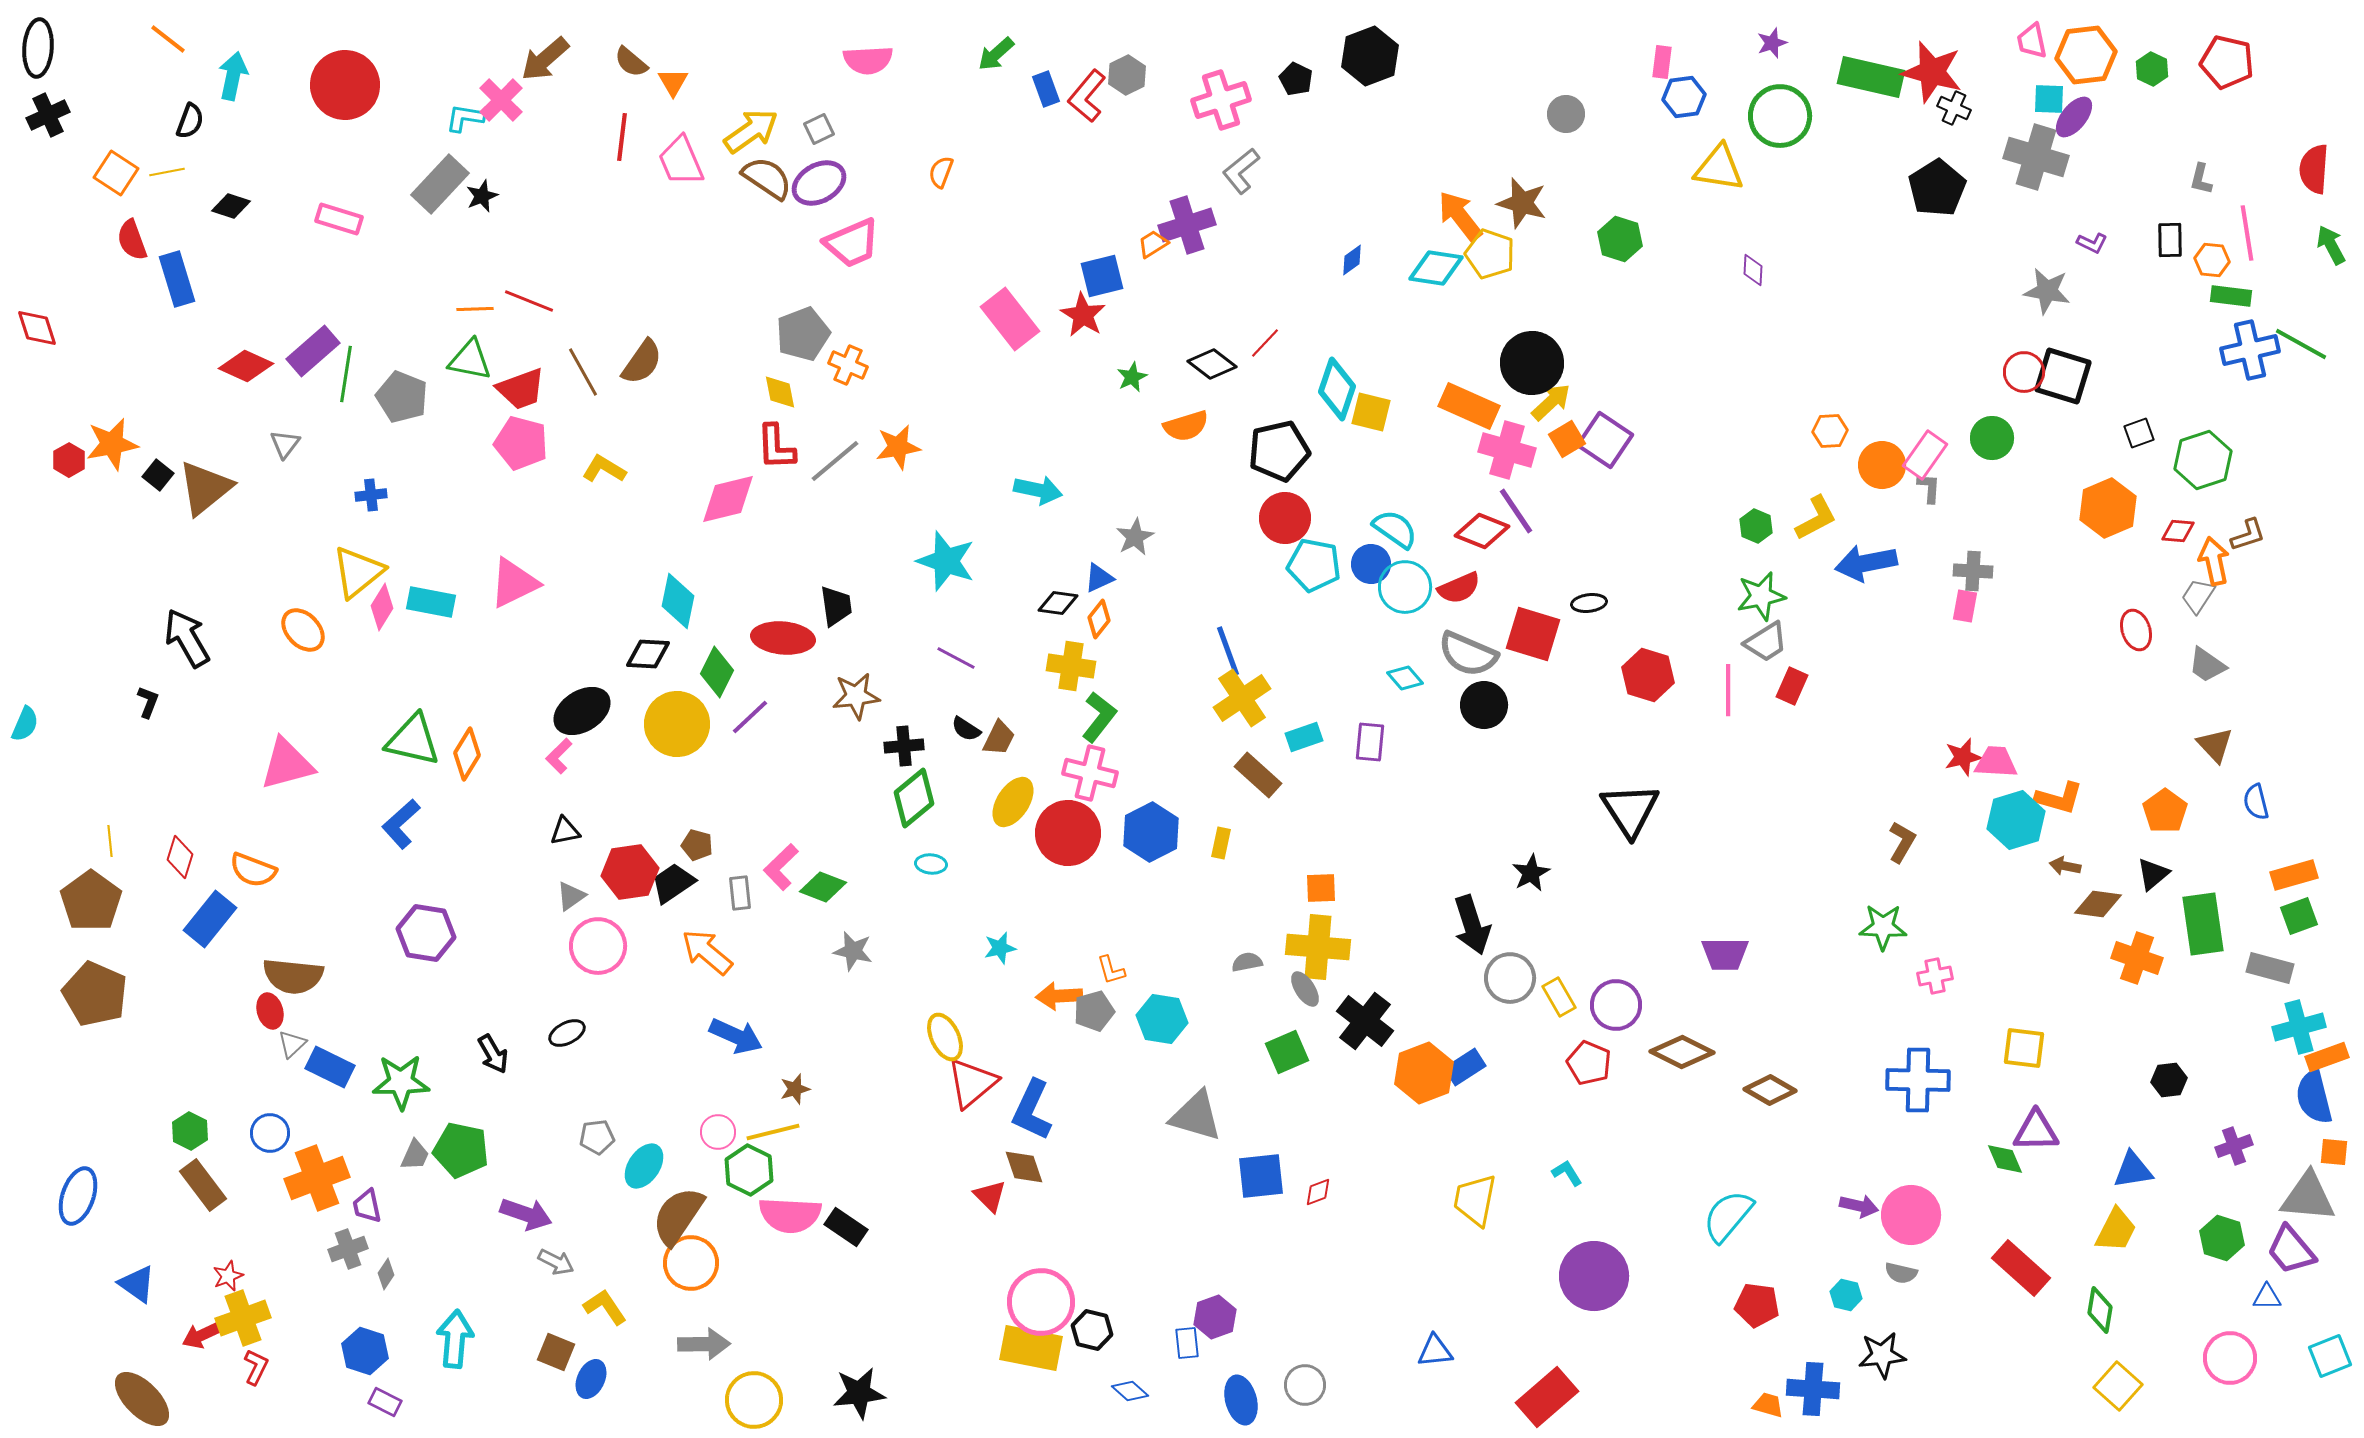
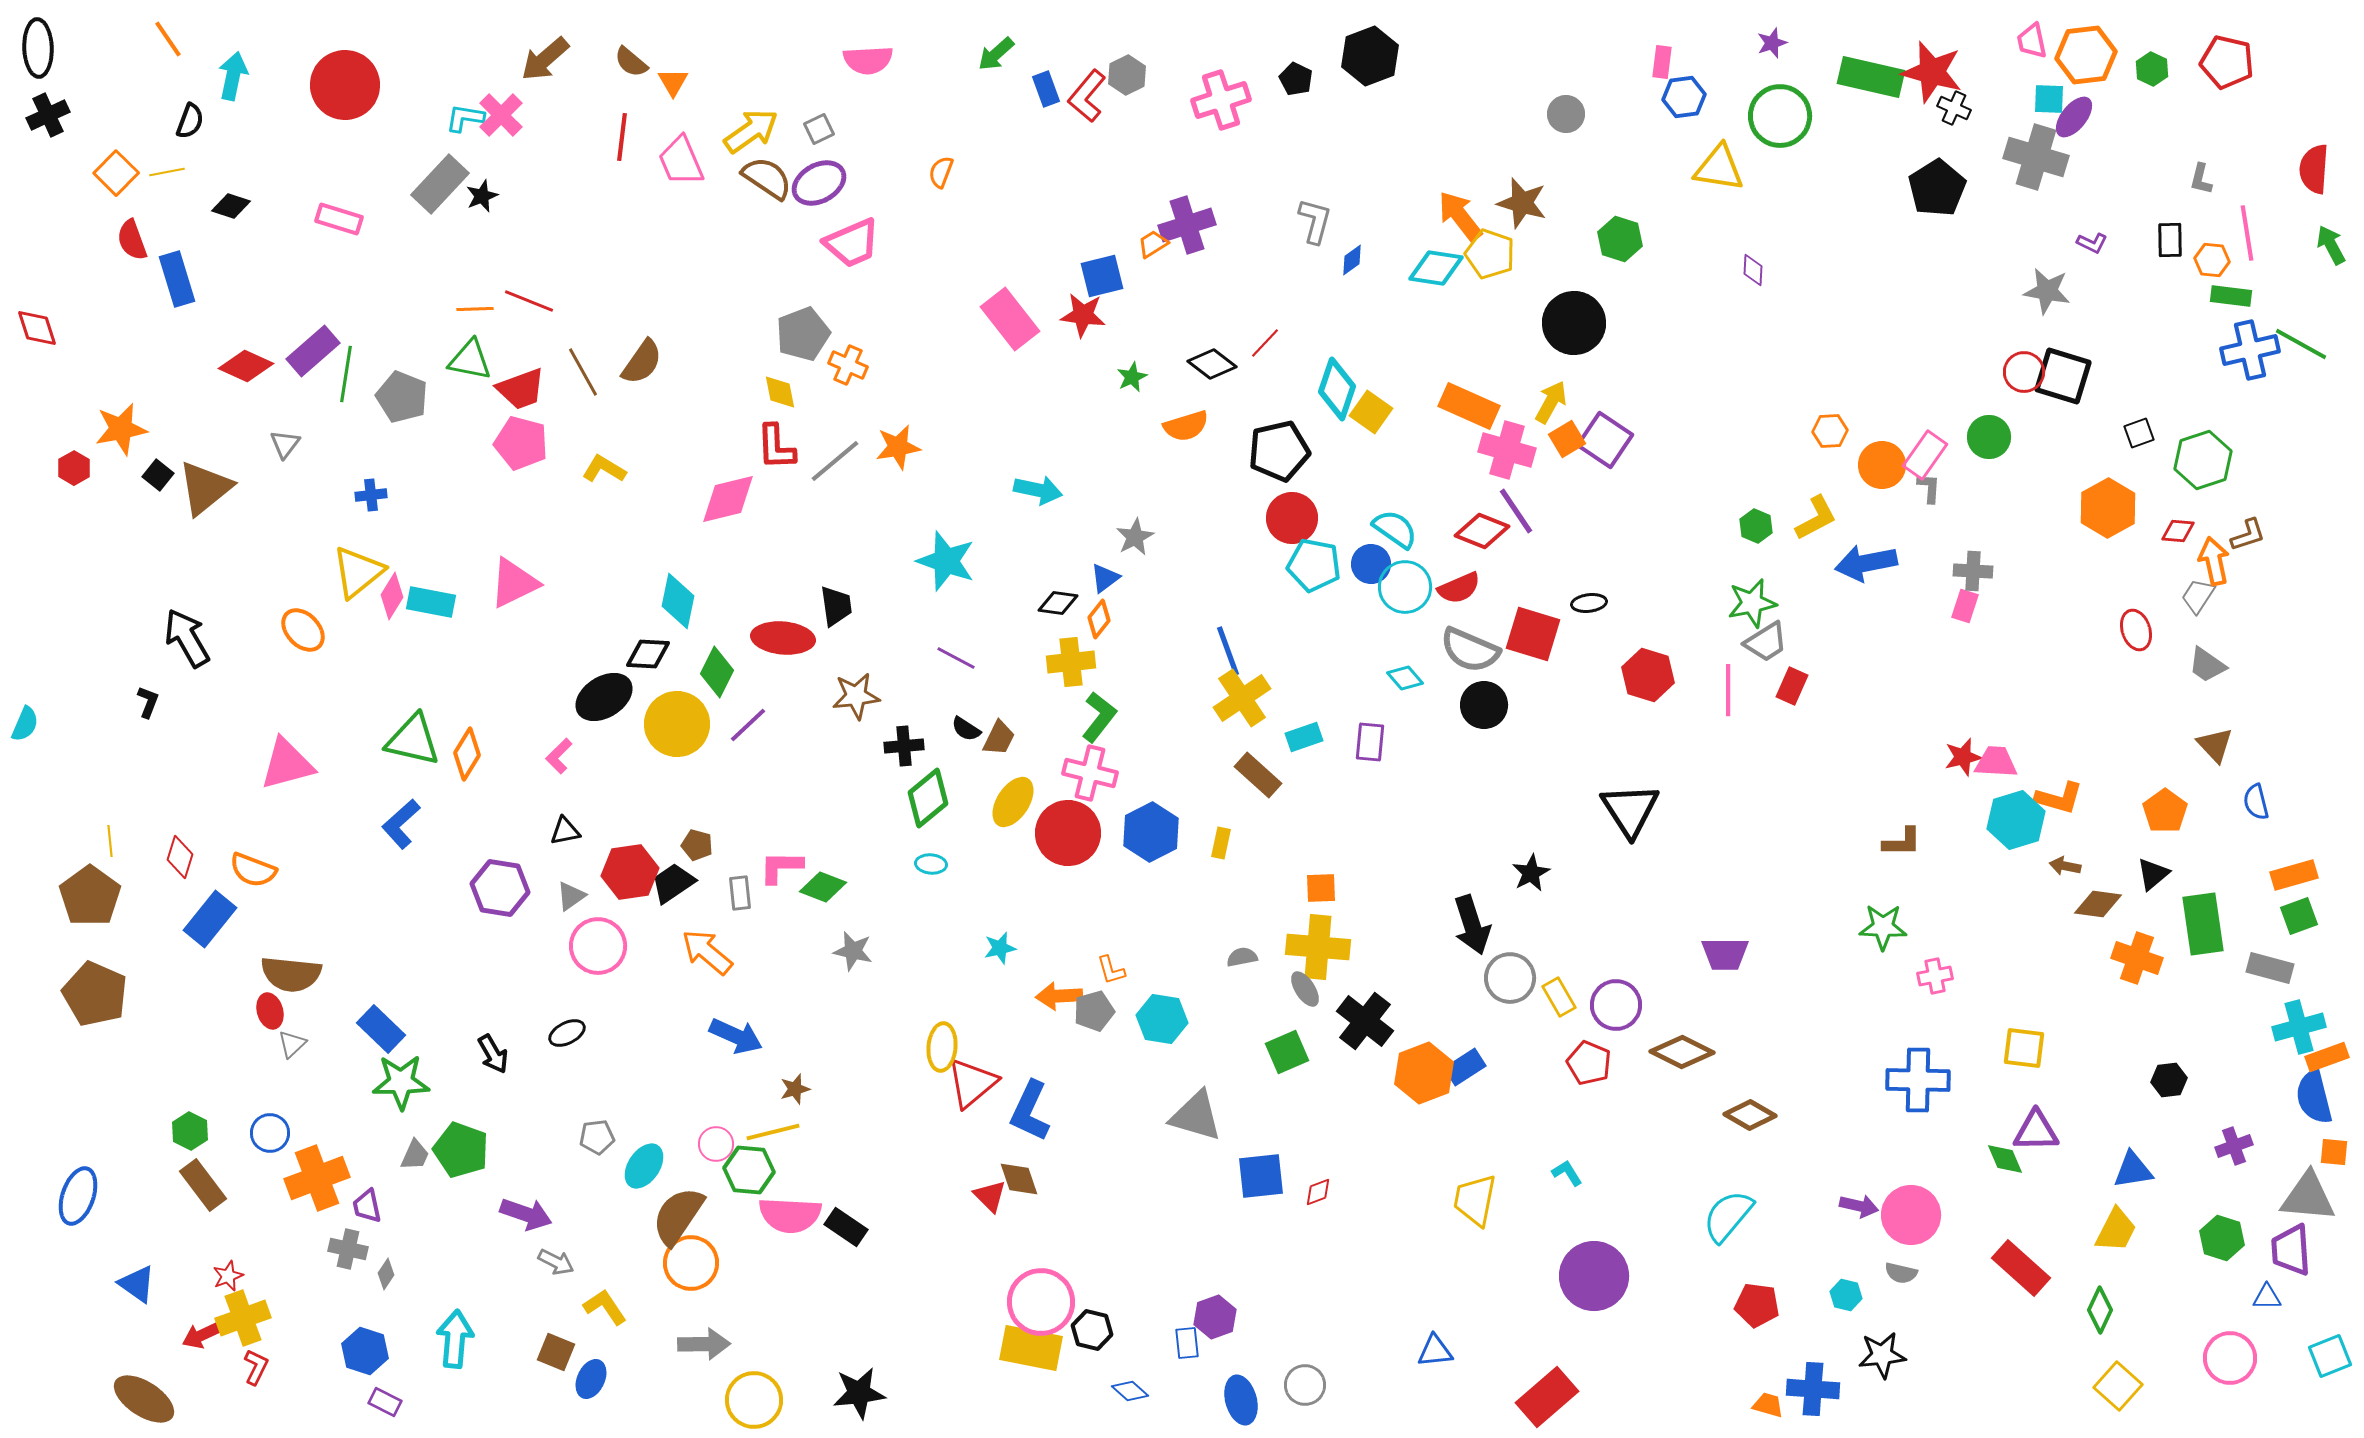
orange line at (168, 39): rotated 18 degrees clockwise
black ellipse at (38, 48): rotated 6 degrees counterclockwise
pink cross at (501, 100): moved 15 px down
gray L-shape at (1241, 171): moved 74 px right, 50 px down; rotated 144 degrees clockwise
orange square at (116, 173): rotated 12 degrees clockwise
red star at (1083, 315): rotated 24 degrees counterclockwise
black circle at (1532, 363): moved 42 px right, 40 px up
yellow arrow at (1551, 402): rotated 18 degrees counterclockwise
yellow square at (1371, 412): rotated 21 degrees clockwise
green circle at (1992, 438): moved 3 px left, 1 px up
orange star at (112, 444): moved 9 px right, 15 px up
red hexagon at (69, 460): moved 5 px right, 8 px down
orange hexagon at (2108, 508): rotated 6 degrees counterclockwise
red circle at (1285, 518): moved 7 px right
blue triangle at (1099, 578): moved 6 px right; rotated 12 degrees counterclockwise
green star at (1761, 596): moved 9 px left, 7 px down
pink rectangle at (1965, 606): rotated 8 degrees clockwise
pink diamond at (382, 607): moved 10 px right, 11 px up
gray semicircle at (1468, 654): moved 2 px right, 4 px up
yellow cross at (1071, 666): moved 4 px up; rotated 15 degrees counterclockwise
black ellipse at (582, 711): moved 22 px right, 14 px up
purple line at (750, 717): moved 2 px left, 8 px down
green diamond at (914, 798): moved 14 px right
brown L-shape at (1902, 842): rotated 60 degrees clockwise
pink L-shape at (781, 867): rotated 45 degrees clockwise
brown pentagon at (91, 901): moved 1 px left, 5 px up
purple hexagon at (426, 933): moved 74 px right, 45 px up
gray semicircle at (1247, 962): moved 5 px left, 5 px up
brown semicircle at (293, 976): moved 2 px left, 2 px up
yellow ellipse at (945, 1037): moved 3 px left, 10 px down; rotated 30 degrees clockwise
blue rectangle at (330, 1067): moved 51 px right, 38 px up; rotated 18 degrees clockwise
brown diamond at (1770, 1090): moved 20 px left, 25 px down
blue L-shape at (1032, 1110): moved 2 px left, 1 px down
pink circle at (718, 1132): moved 2 px left, 12 px down
green pentagon at (461, 1150): rotated 8 degrees clockwise
brown diamond at (1024, 1167): moved 5 px left, 12 px down
green hexagon at (749, 1170): rotated 21 degrees counterclockwise
gray cross at (348, 1249): rotated 33 degrees clockwise
purple trapezoid at (2291, 1250): rotated 36 degrees clockwise
green diamond at (2100, 1310): rotated 15 degrees clockwise
brown ellipse at (142, 1399): moved 2 px right; rotated 12 degrees counterclockwise
